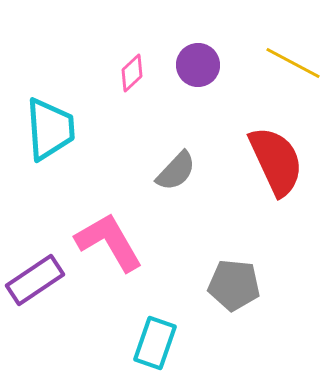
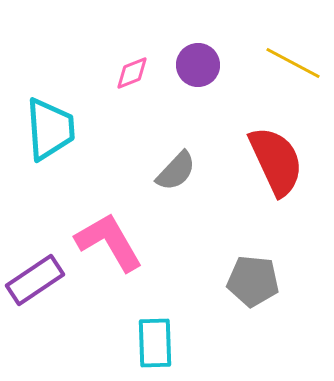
pink diamond: rotated 21 degrees clockwise
gray pentagon: moved 19 px right, 4 px up
cyan rectangle: rotated 21 degrees counterclockwise
